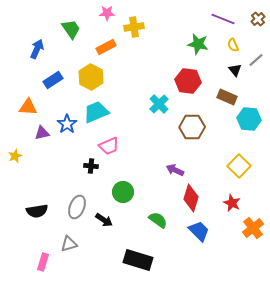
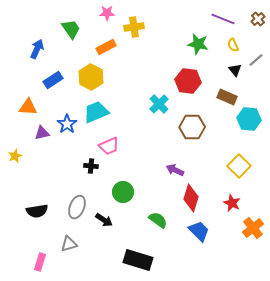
pink rectangle: moved 3 px left
